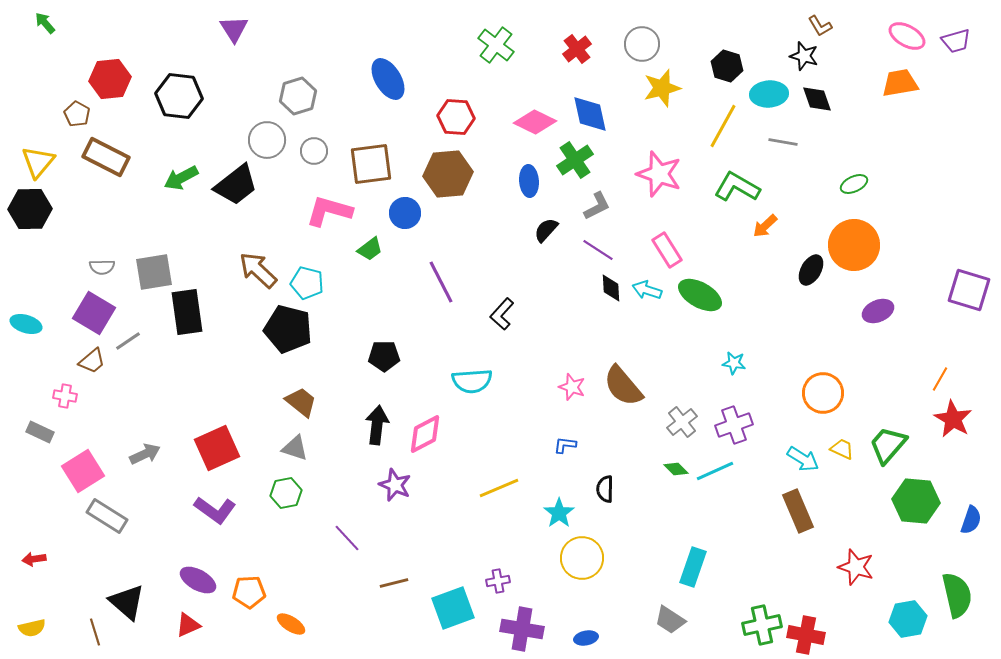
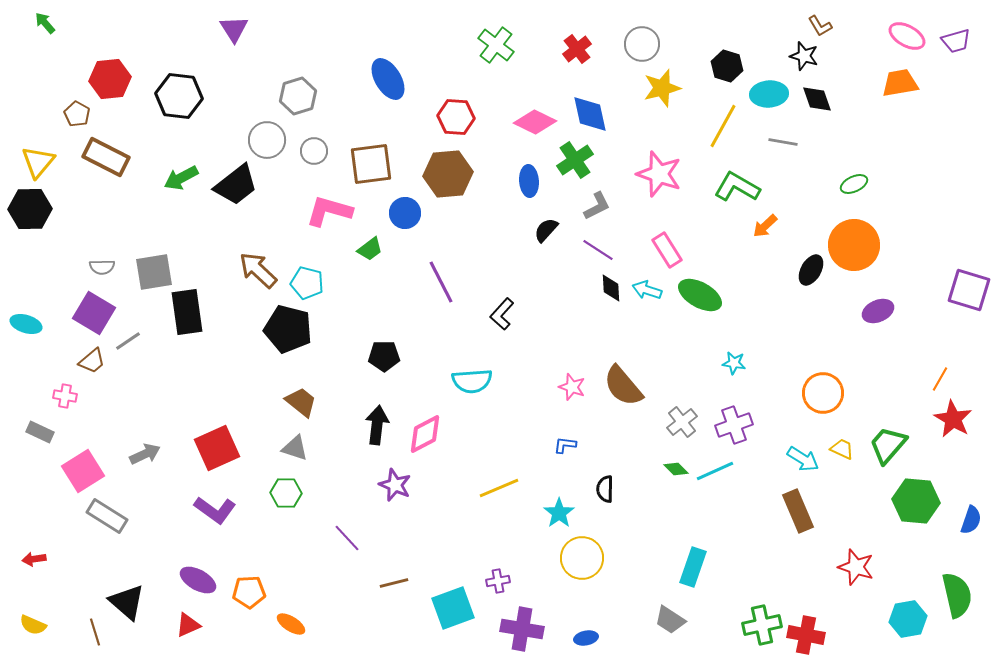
green hexagon at (286, 493): rotated 12 degrees clockwise
yellow semicircle at (32, 628): moved 1 px right, 3 px up; rotated 36 degrees clockwise
